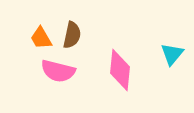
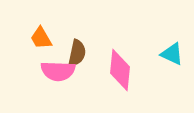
brown semicircle: moved 5 px right, 18 px down
cyan triangle: rotated 45 degrees counterclockwise
pink semicircle: rotated 12 degrees counterclockwise
